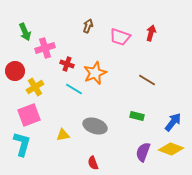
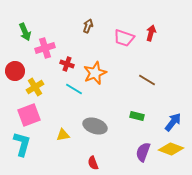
pink trapezoid: moved 4 px right, 1 px down
